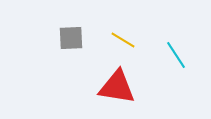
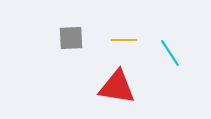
yellow line: moved 1 px right; rotated 30 degrees counterclockwise
cyan line: moved 6 px left, 2 px up
